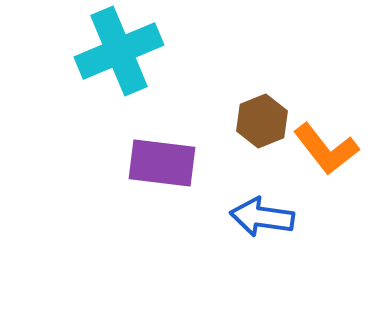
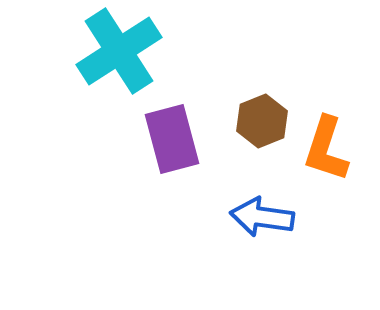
cyan cross: rotated 10 degrees counterclockwise
orange L-shape: rotated 56 degrees clockwise
purple rectangle: moved 10 px right, 24 px up; rotated 68 degrees clockwise
